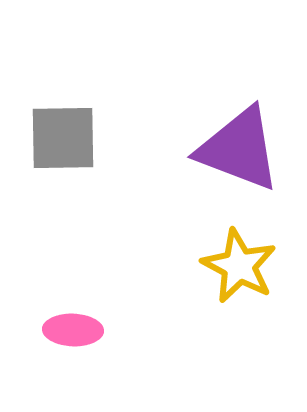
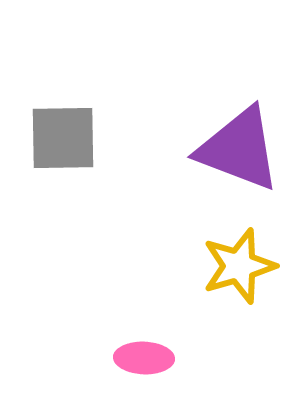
yellow star: rotated 28 degrees clockwise
pink ellipse: moved 71 px right, 28 px down
